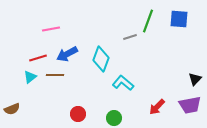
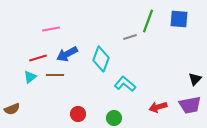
cyan L-shape: moved 2 px right, 1 px down
red arrow: moved 1 px right; rotated 30 degrees clockwise
